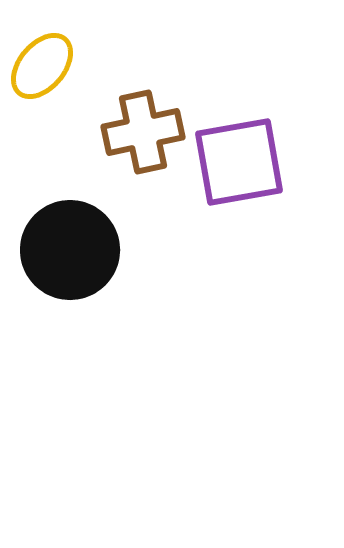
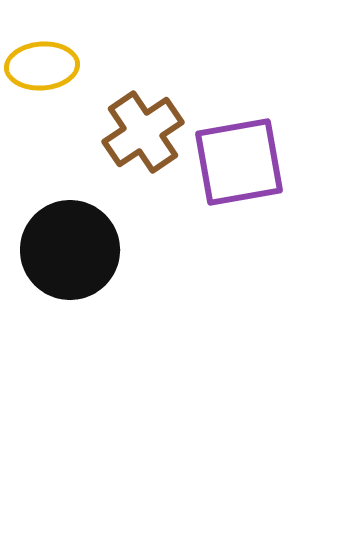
yellow ellipse: rotated 46 degrees clockwise
brown cross: rotated 22 degrees counterclockwise
